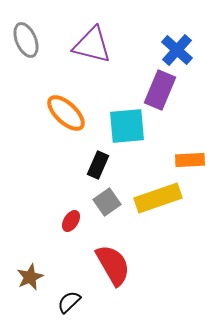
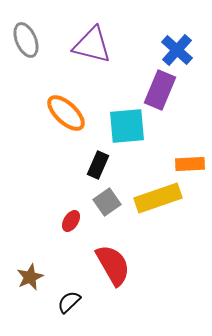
orange rectangle: moved 4 px down
